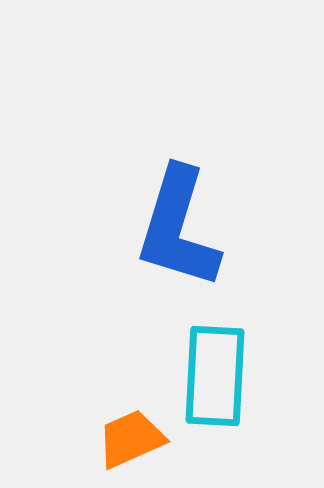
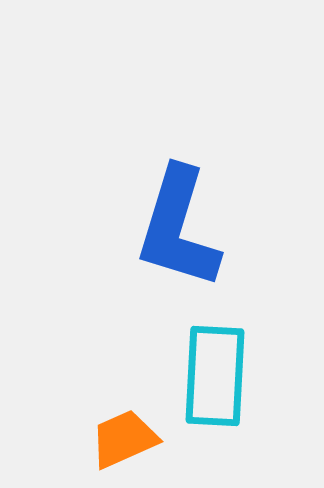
orange trapezoid: moved 7 px left
